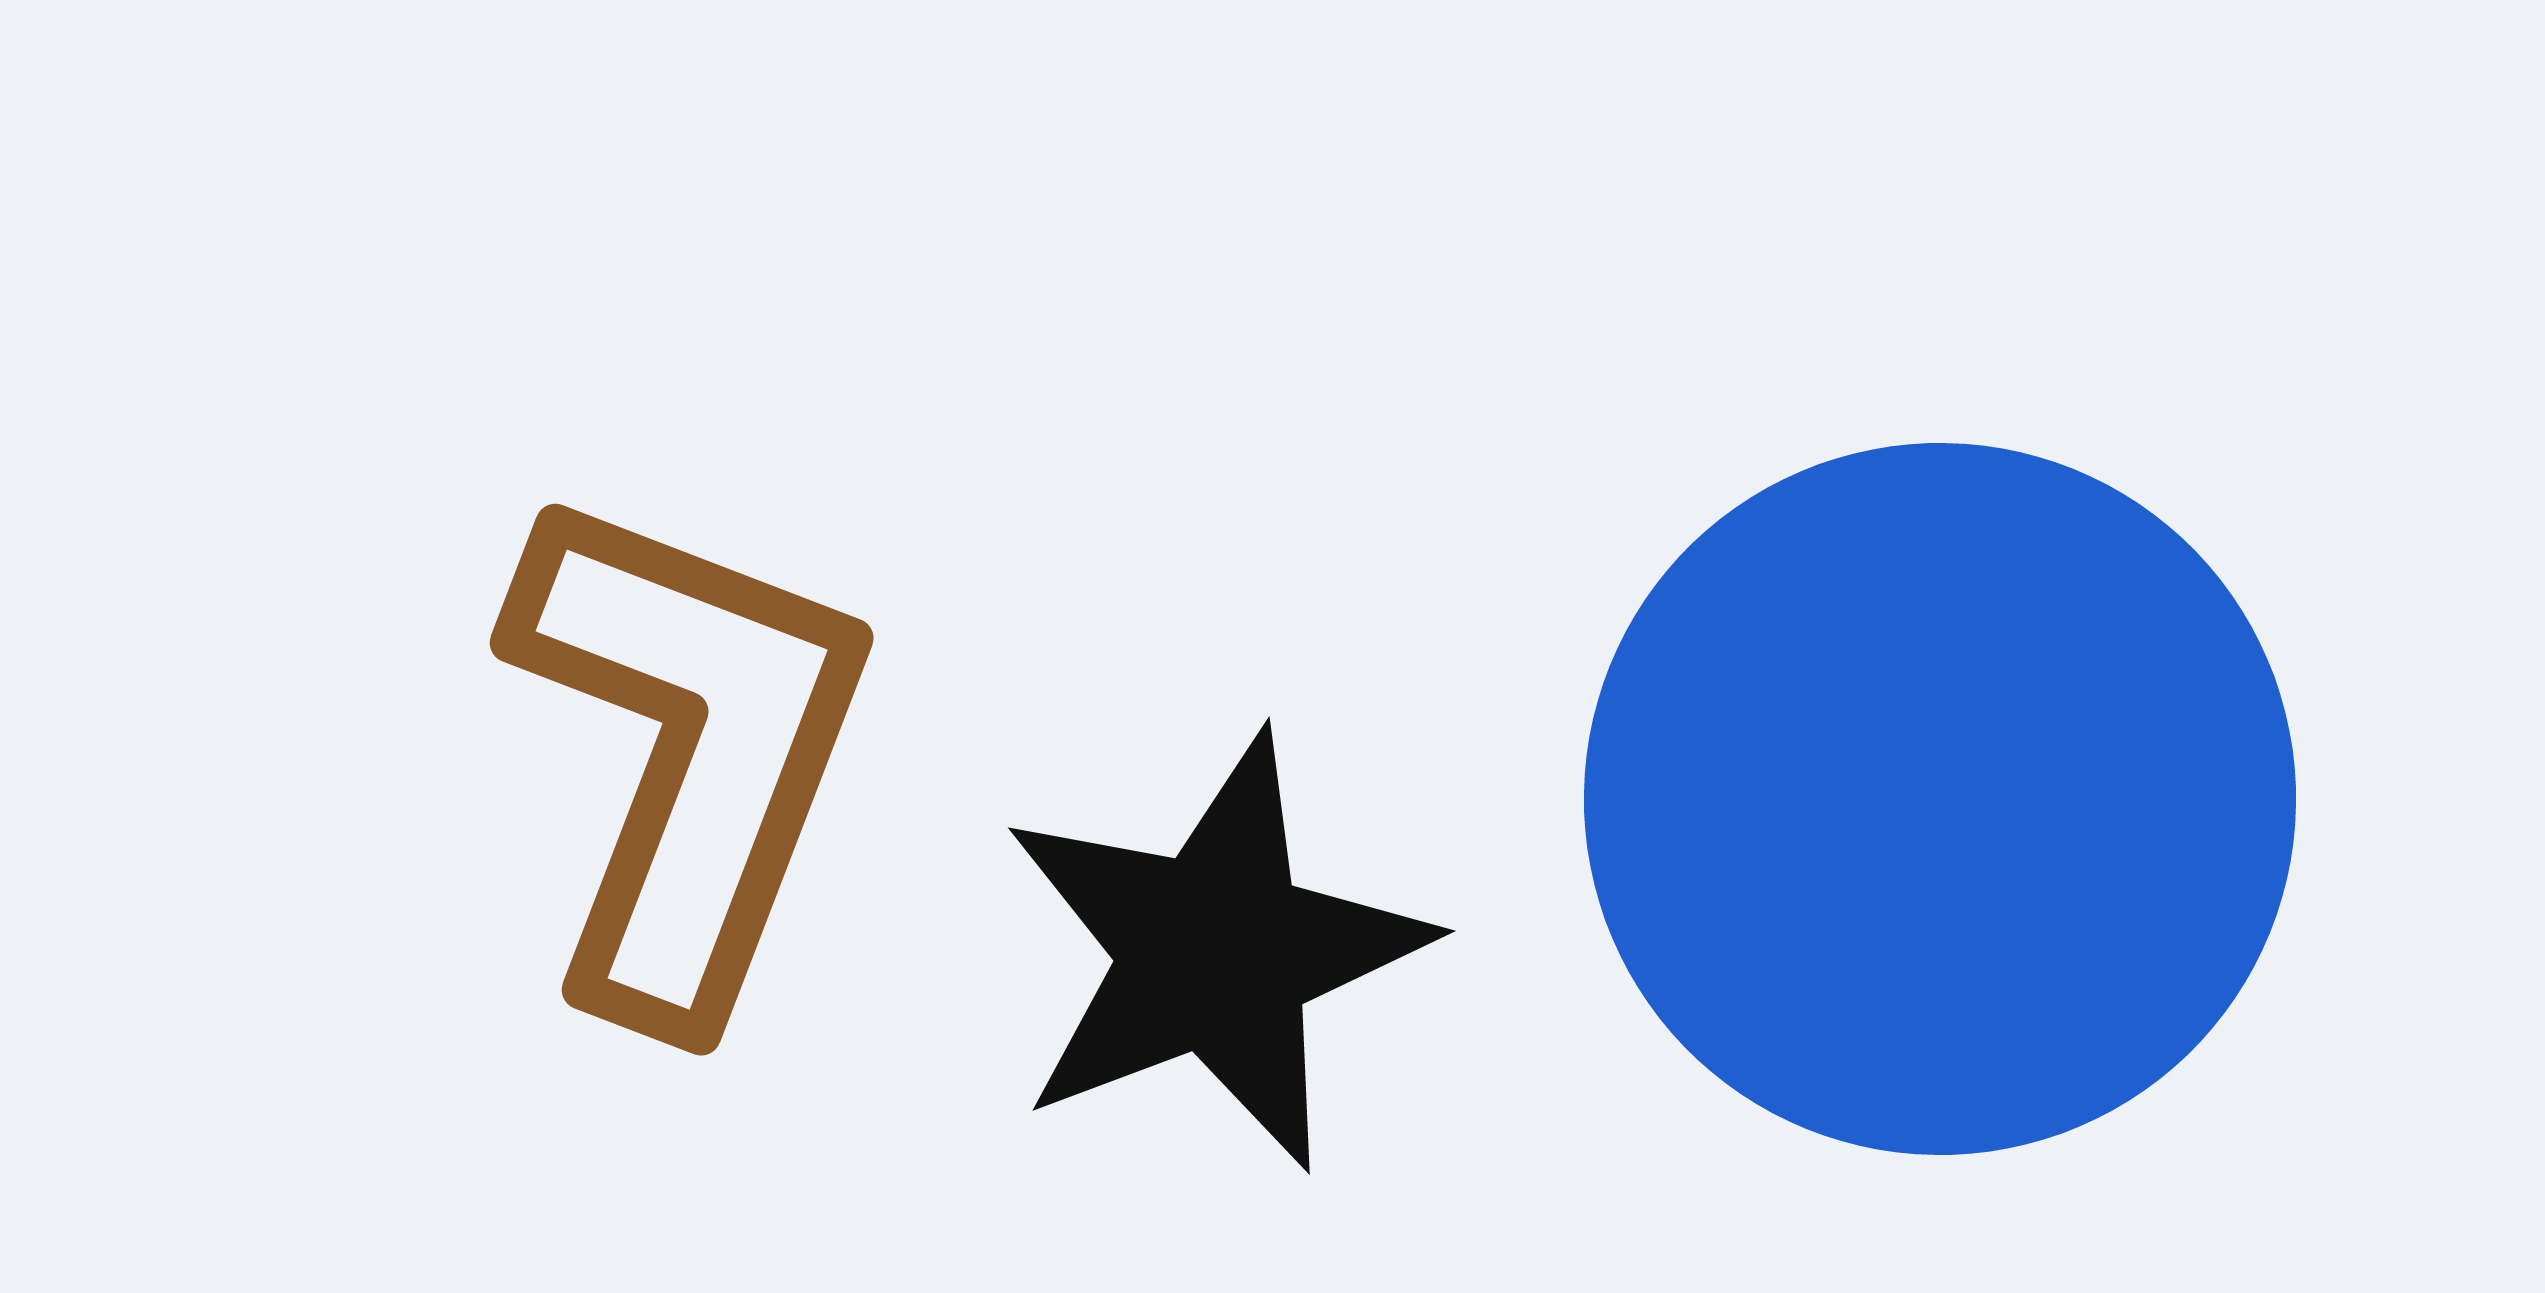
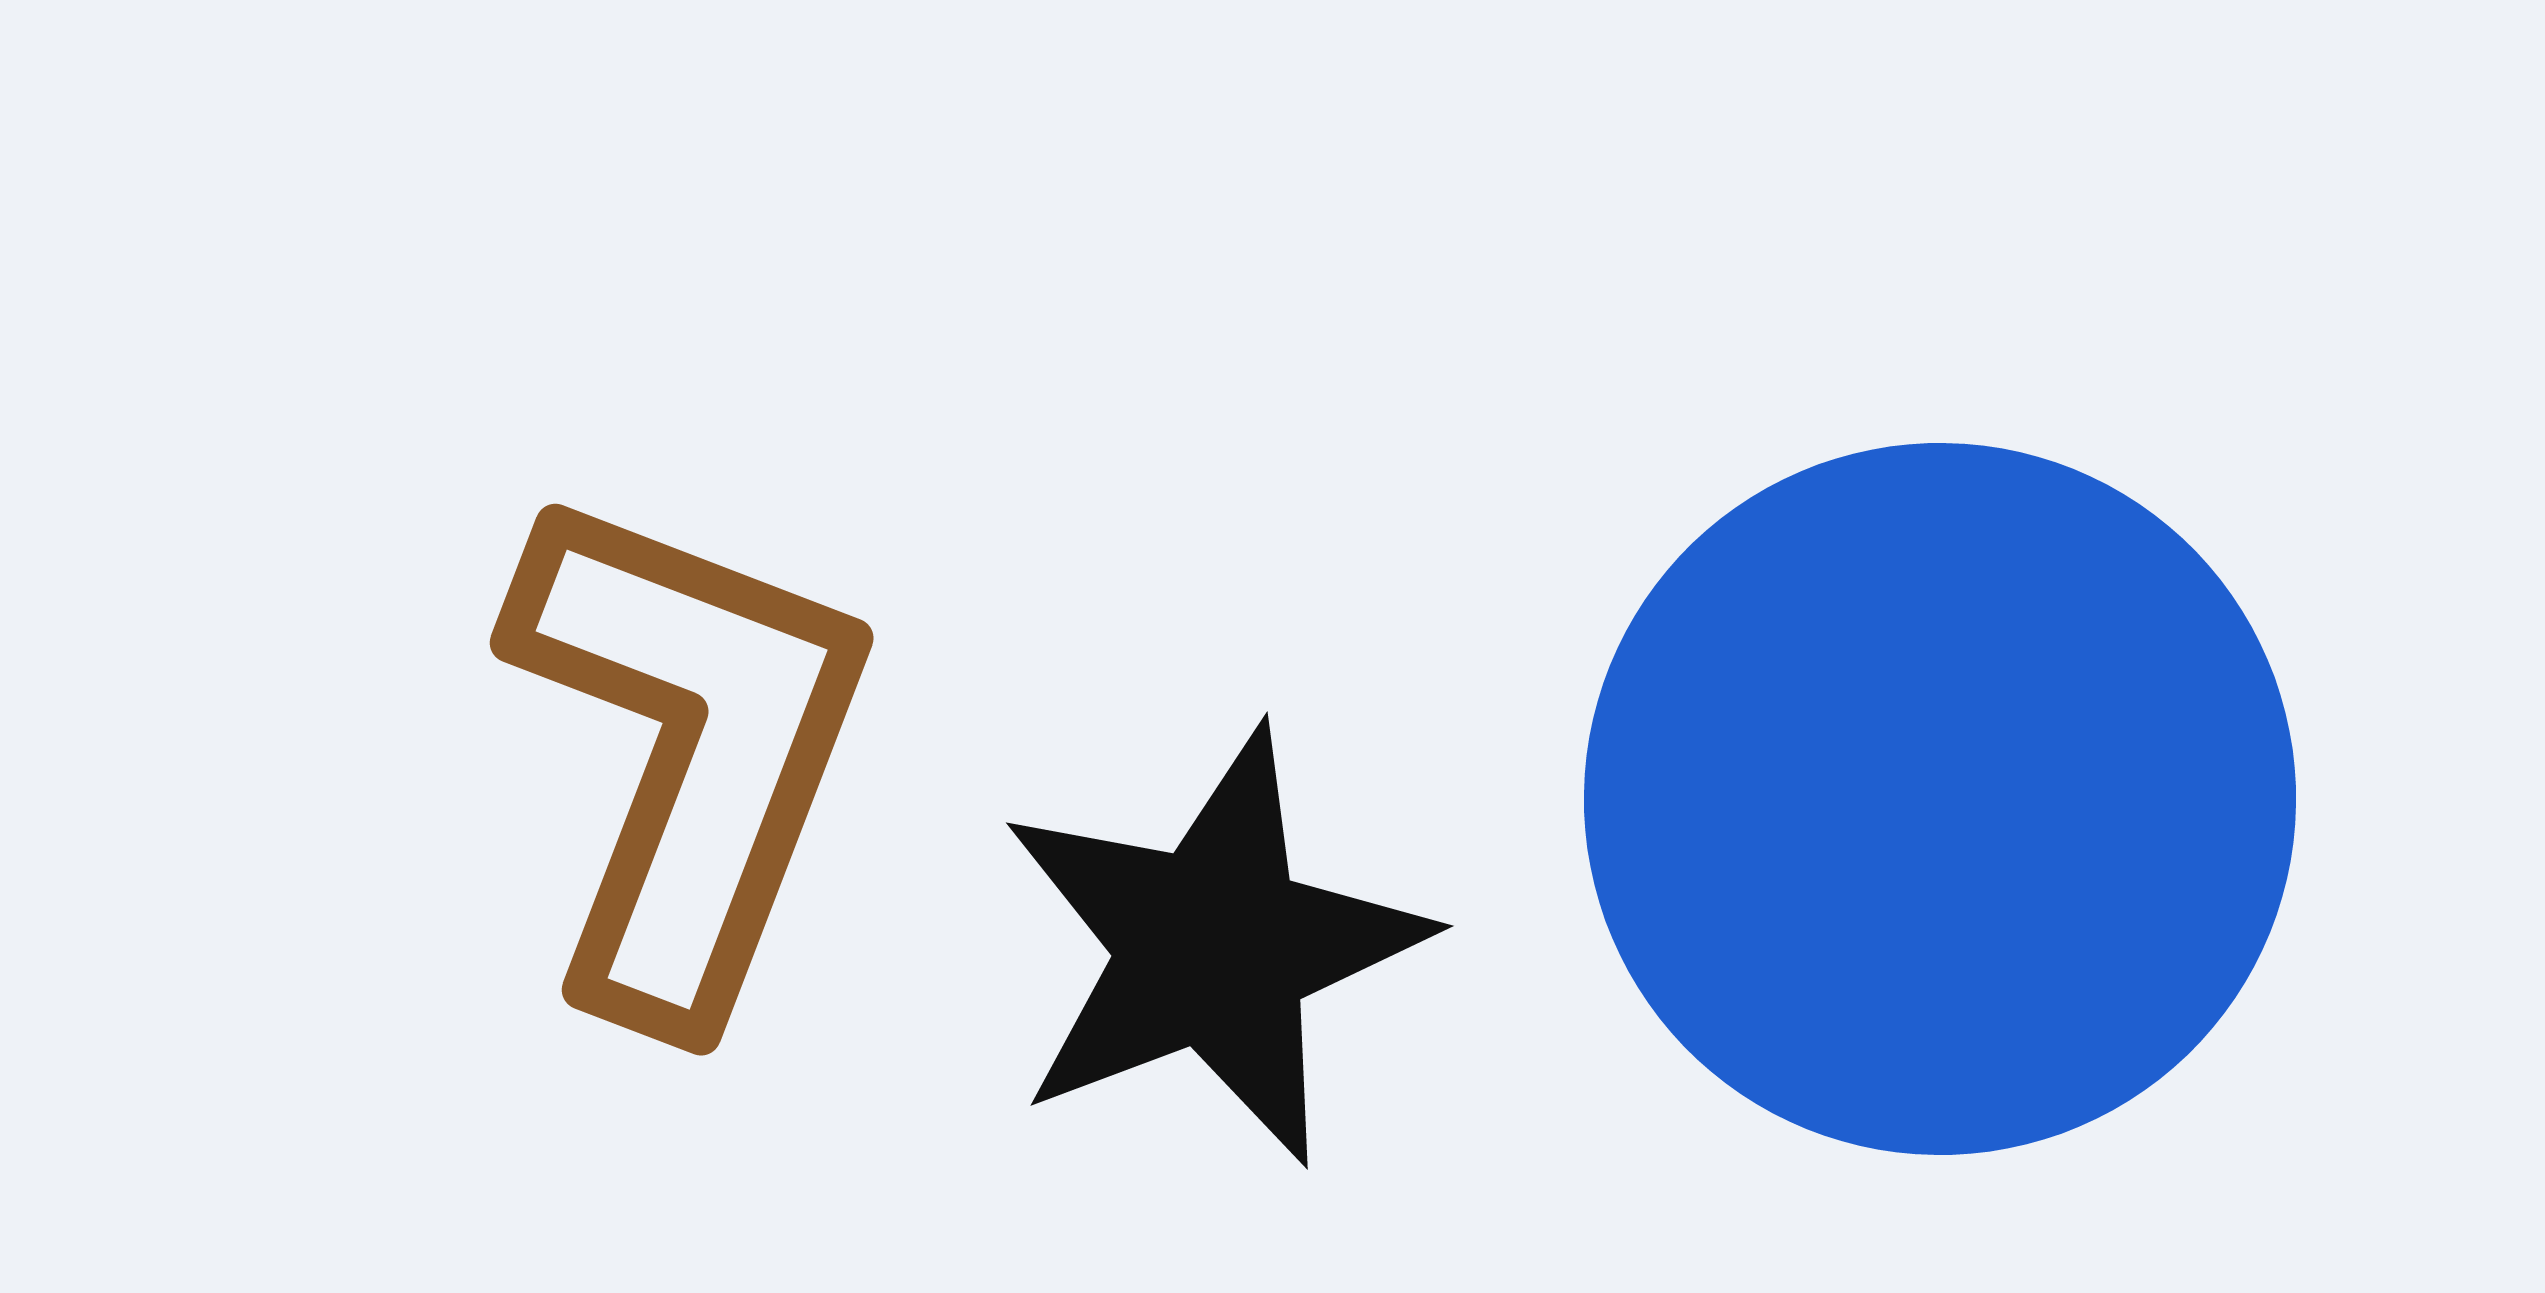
black star: moved 2 px left, 5 px up
